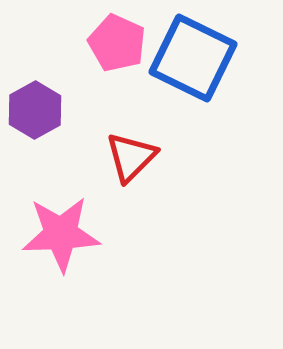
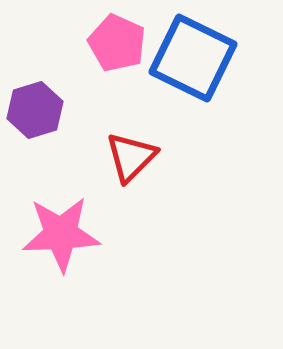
purple hexagon: rotated 12 degrees clockwise
